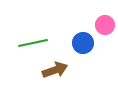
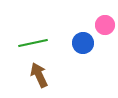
brown arrow: moved 16 px left, 5 px down; rotated 95 degrees counterclockwise
